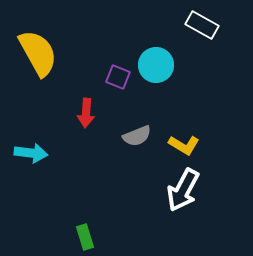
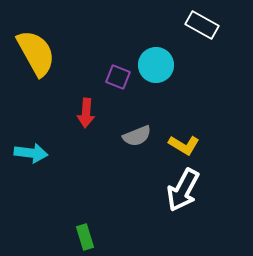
yellow semicircle: moved 2 px left
